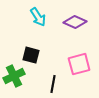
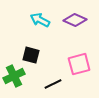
cyan arrow: moved 2 px right, 3 px down; rotated 150 degrees clockwise
purple diamond: moved 2 px up
black line: rotated 54 degrees clockwise
